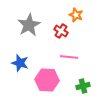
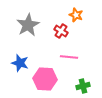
gray star: moved 1 px left
pink hexagon: moved 2 px left, 1 px up
